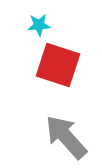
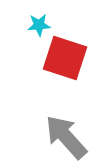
red square: moved 7 px right, 7 px up
